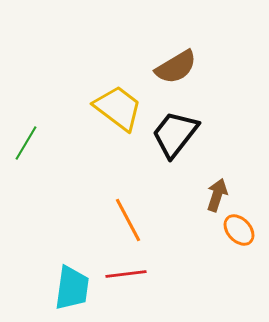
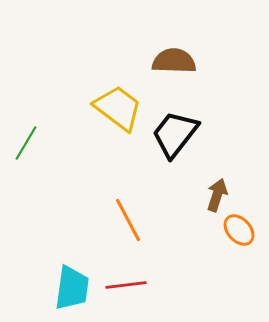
brown semicircle: moved 2 px left, 6 px up; rotated 147 degrees counterclockwise
red line: moved 11 px down
